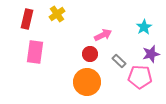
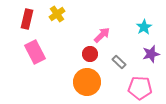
pink arrow: moved 1 px left; rotated 18 degrees counterclockwise
pink rectangle: rotated 35 degrees counterclockwise
gray rectangle: moved 1 px down
pink pentagon: moved 11 px down
